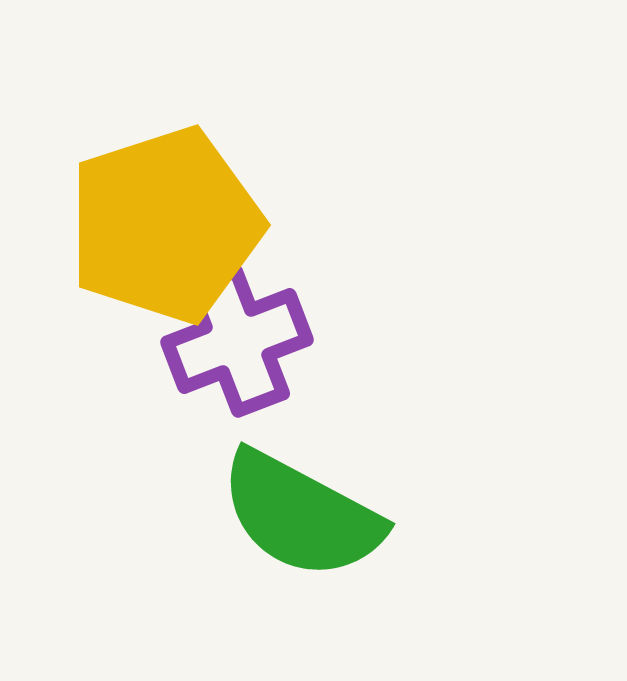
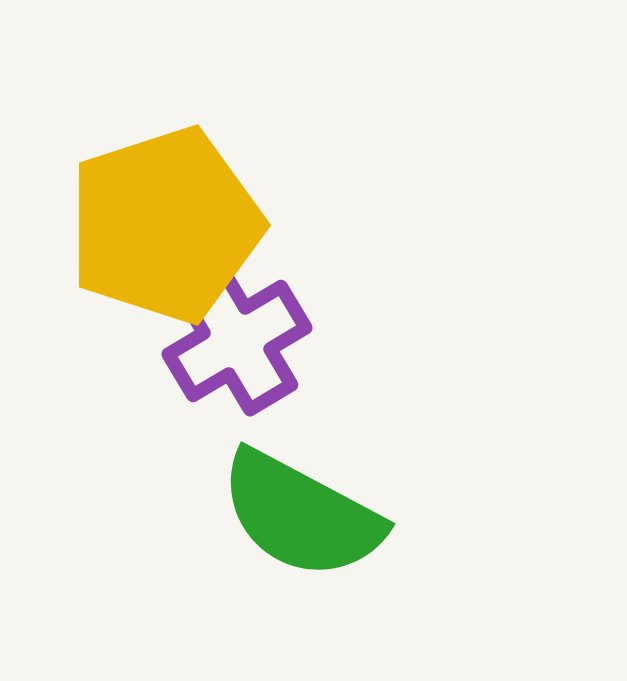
purple cross: rotated 10 degrees counterclockwise
